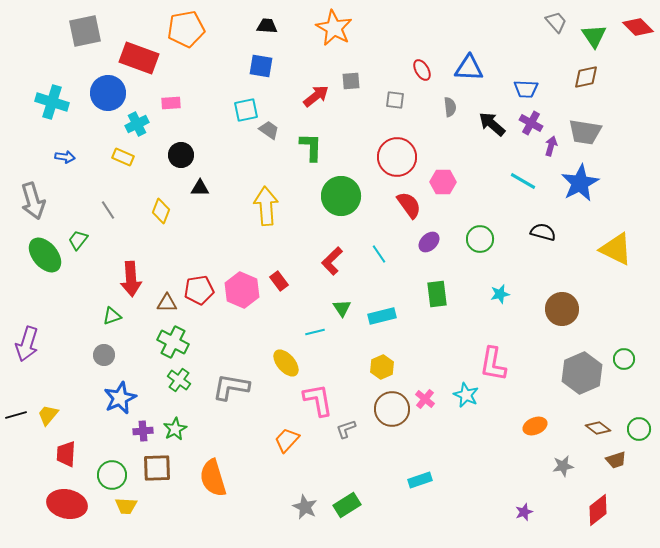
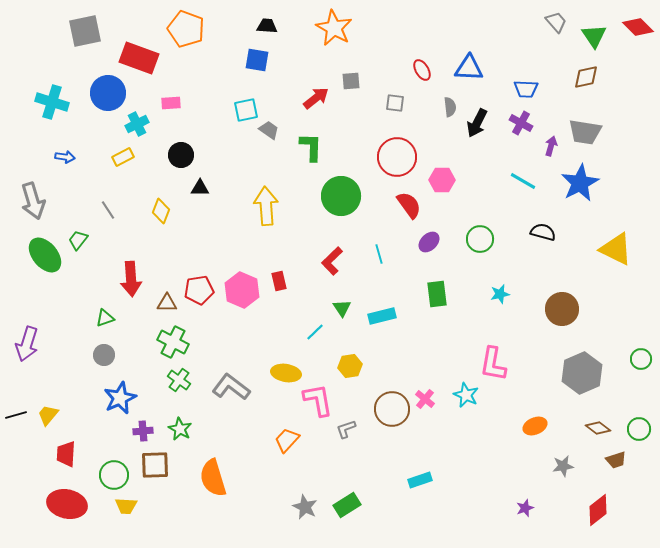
orange pentagon at (186, 29): rotated 30 degrees clockwise
blue square at (261, 66): moved 4 px left, 6 px up
red arrow at (316, 96): moved 2 px down
gray square at (395, 100): moved 3 px down
purple cross at (531, 123): moved 10 px left
black arrow at (492, 124): moved 15 px left, 1 px up; rotated 104 degrees counterclockwise
yellow rectangle at (123, 157): rotated 50 degrees counterclockwise
pink hexagon at (443, 182): moved 1 px left, 2 px up
cyan line at (379, 254): rotated 18 degrees clockwise
red rectangle at (279, 281): rotated 24 degrees clockwise
green triangle at (112, 316): moved 7 px left, 2 px down
cyan line at (315, 332): rotated 30 degrees counterclockwise
green circle at (624, 359): moved 17 px right
yellow ellipse at (286, 363): moved 10 px down; rotated 40 degrees counterclockwise
yellow hexagon at (382, 367): moved 32 px left, 1 px up; rotated 15 degrees clockwise
gray L-shape at (231, 387): rotated 27 degrees clockwise
green star at (175, 429): moved 5 px right; rotated 15 degrees counterclockwise
brown square at (157, 468): moved 2 px left, 3 px up
green circle at (112, 475): moved 2 px right
purple star at (524, 512): moved 1 px right, 4 px up
